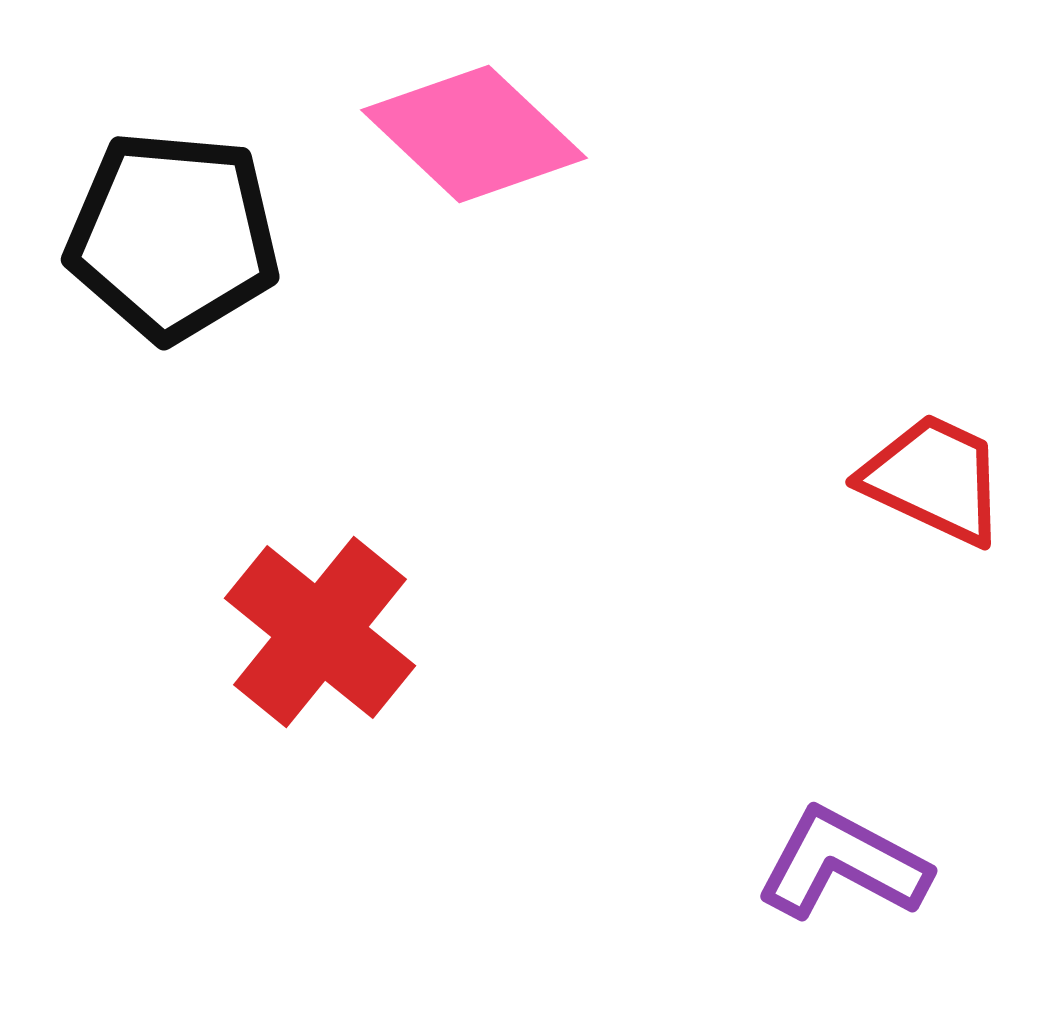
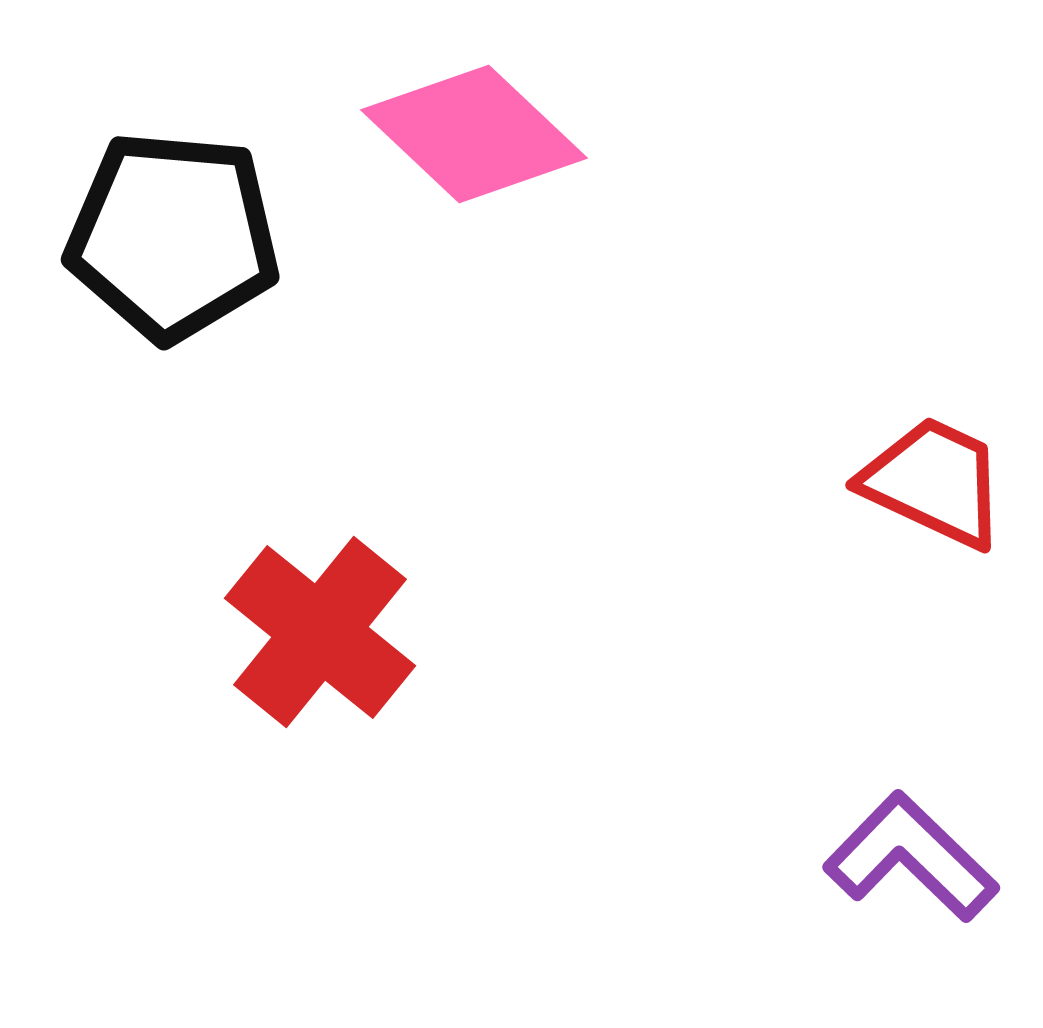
red trapezoid: moved 3 px down
purple L-shape: moved 68 px right, 7 px up; rotated 16 degrees clockwise
